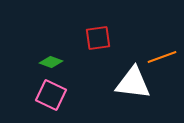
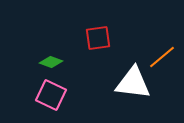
orange line: rotated 20 degrees counterclockwise
